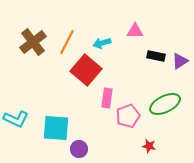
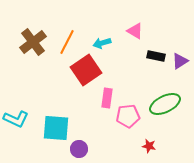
pink triangle: rotated 30 degrees clockwise
red square: rotated 16 degrees clockwise
pink pentagon: rotated 15 degrees clockwise
